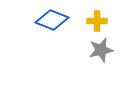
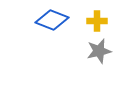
gray star: moved 2 px left, 1 px down
